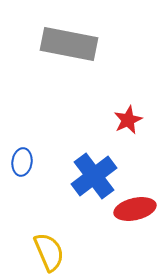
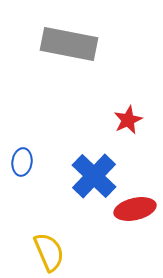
blue cross: rotated 9 degrees counterclockwise
